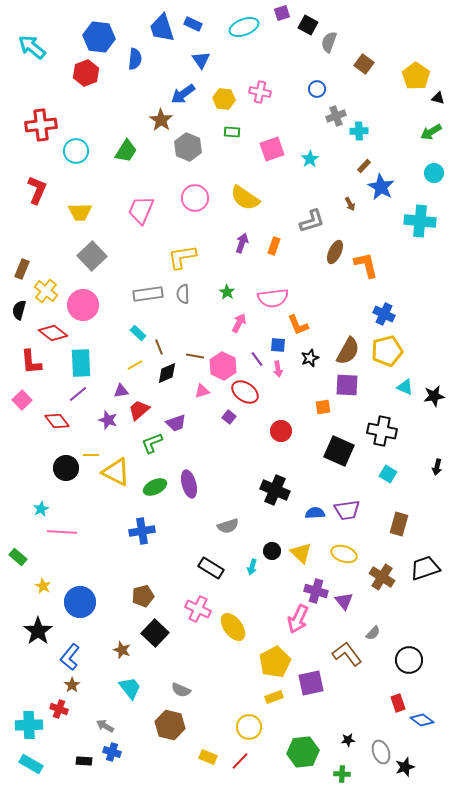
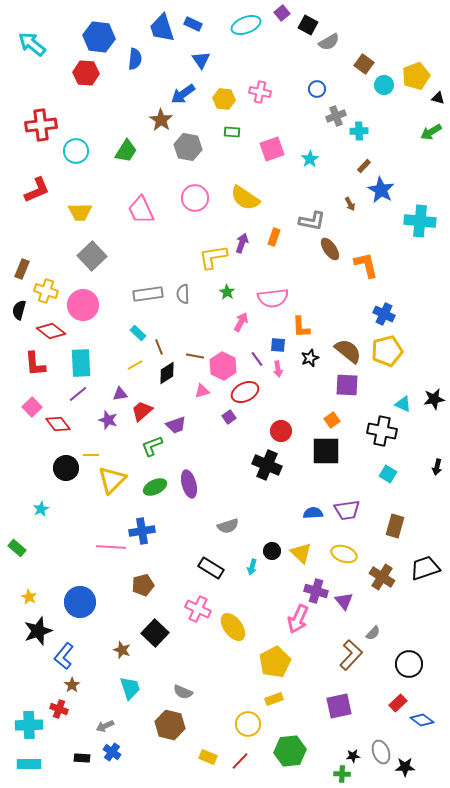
purple square at (282, 13): rotated 21 degrees counterclockwise
cyan ellipse at (244, 27): moved 2 px right, 2 px up
gray semicircle at (329, 42): rotated 140 degrees counterclockwise
cyan arrow at (32, 47): moved 3 px up
red hexagon at (86, 73): rotated 25 degrees clockwise
yellow pentagon at (416, 76): rotated 16 degrees clockwise
gray hexagon at (188, 147): rotated 12 degrees counterclockwise
cyan circle at (434, 173): moved 50 px left, 88 px up
blue star at (381, 187): moved 3 px down
red L-shape at (37, 190): rotated 44 degrees clockwise
pink trapezoid at (141, 210): rotated 48 degrees counterclockwise
gray L-shape at (312, 221): rotated 28 degrees clockwise
orange rectangle at (274, 246): moved 9 px up
brown ellipse at (335, 252): moved 5 px left, 3 px up; rotated 60 degrees counterclockwise
yellow L-shape at (182, 257): moved 31 px right
yellow cross at (46, 291): rotated 20 degrees counterclockwise
pink arrow at (239, 323): moved 2 px right, 1 px up
orange L-shape at (298, 325): moved 3 px right, 2 px down; rotated 20 degrees clockwise
red diamond at (53, 333): moved 2 px left, 2 px up
brown semicircle at (348, 351): rotated 80 degrees counterclockwise
red L-shape at (31, 362): moved 4 px right, 2 px down
black diamond at (167, 373): rotated 10 degrees counterclockwise
cyan triangle at (405, 387): moved 2 px left, 17 px down
purple triangle at (121, 391): moved 1 px left, 3 px down
red ellipse at (245, 392): rotated 60 degrees counterclockwise
black star at (434, 396): moved 3 px down
pink square at (22, 400): moved 10 px right, 7 px down
orange square at (323, 407): moved 9 px right, 13 px down; rotated 28 degrees counterclockwise
red trapezoid at (139, 410): moved 3 px right, 1 px down
purple square at (229, 417): rotated 16 degrees clockwise
red diamond at (57, 421): moved 1 px right, 3 px down
purple trapezoid at (176, 423): moved 2 px down
green L-shape at (152, 443): moved 3 px down
black square at (339, 451): moved 13 px left; rotated 24 degrees counterclockwise
yellow triangle at (116, 472): moved 4 px left, 8 px down; rotated 48 degrees clockwise
black cross at (275, 490): moved 8 px left, 25 px up
blue semicircle at (315, 513): moved 2 px left
brown rectangle at (399, 524): moved 4 px left, 2 px down
pink line at (62, 532): moved 49 px right, 15 px down
green rectangle at (18, 557): moved 1 px left, 9 px up
yellow star at (43, 586): moved 14 px left, 11 px down
brown pentagon at (143, 596): moved 11 px up
black star at (38, 631): rotated 16 degrees clockwise
brown L-shape at (347, 654): moved 4 px right, 1 px down; rotated 80 degrees clockwise
blue L-shape at (70, 657): moved 6 px left, 1 px up
black circle at (409, 660): moved 4 px down
purple square at (311, 683): moved 28 px right, 23 px down
cyan trapezoid at (130, 688): rotated 20 degrees clockwise
gray semicircle at (181, 690): moved 2 px right, 2 px down
yellow rectangle at (274, 697): moved 2 px down
red rectangle at (398, 703): rotated 66 degrees clockwise
gray arrow at (105, 726): rotated 54 degrees counterclockwise
yellow circle at (249, 727): moved 1 px left, 3 px up
black star at (348, 740): moved 5 px right, 16 px down
blue cross at (112, 752): rotated 18 degrees clockwise
green hexagon at (303, 752): moved 13 px left, 1 px up
black rectangle at (84, 761): moved 2 px left, 3 px up
cyan rectangle at (31, 764): moved 2 px left; rotated 30 degrees counterclockwise
black star at (405, 767): rotated 18 degrees clockwise
